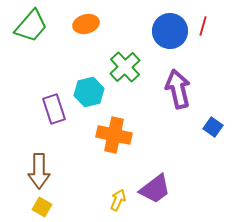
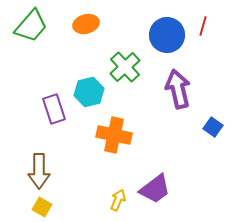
blue circle: moved 3 px left, 4 px down
